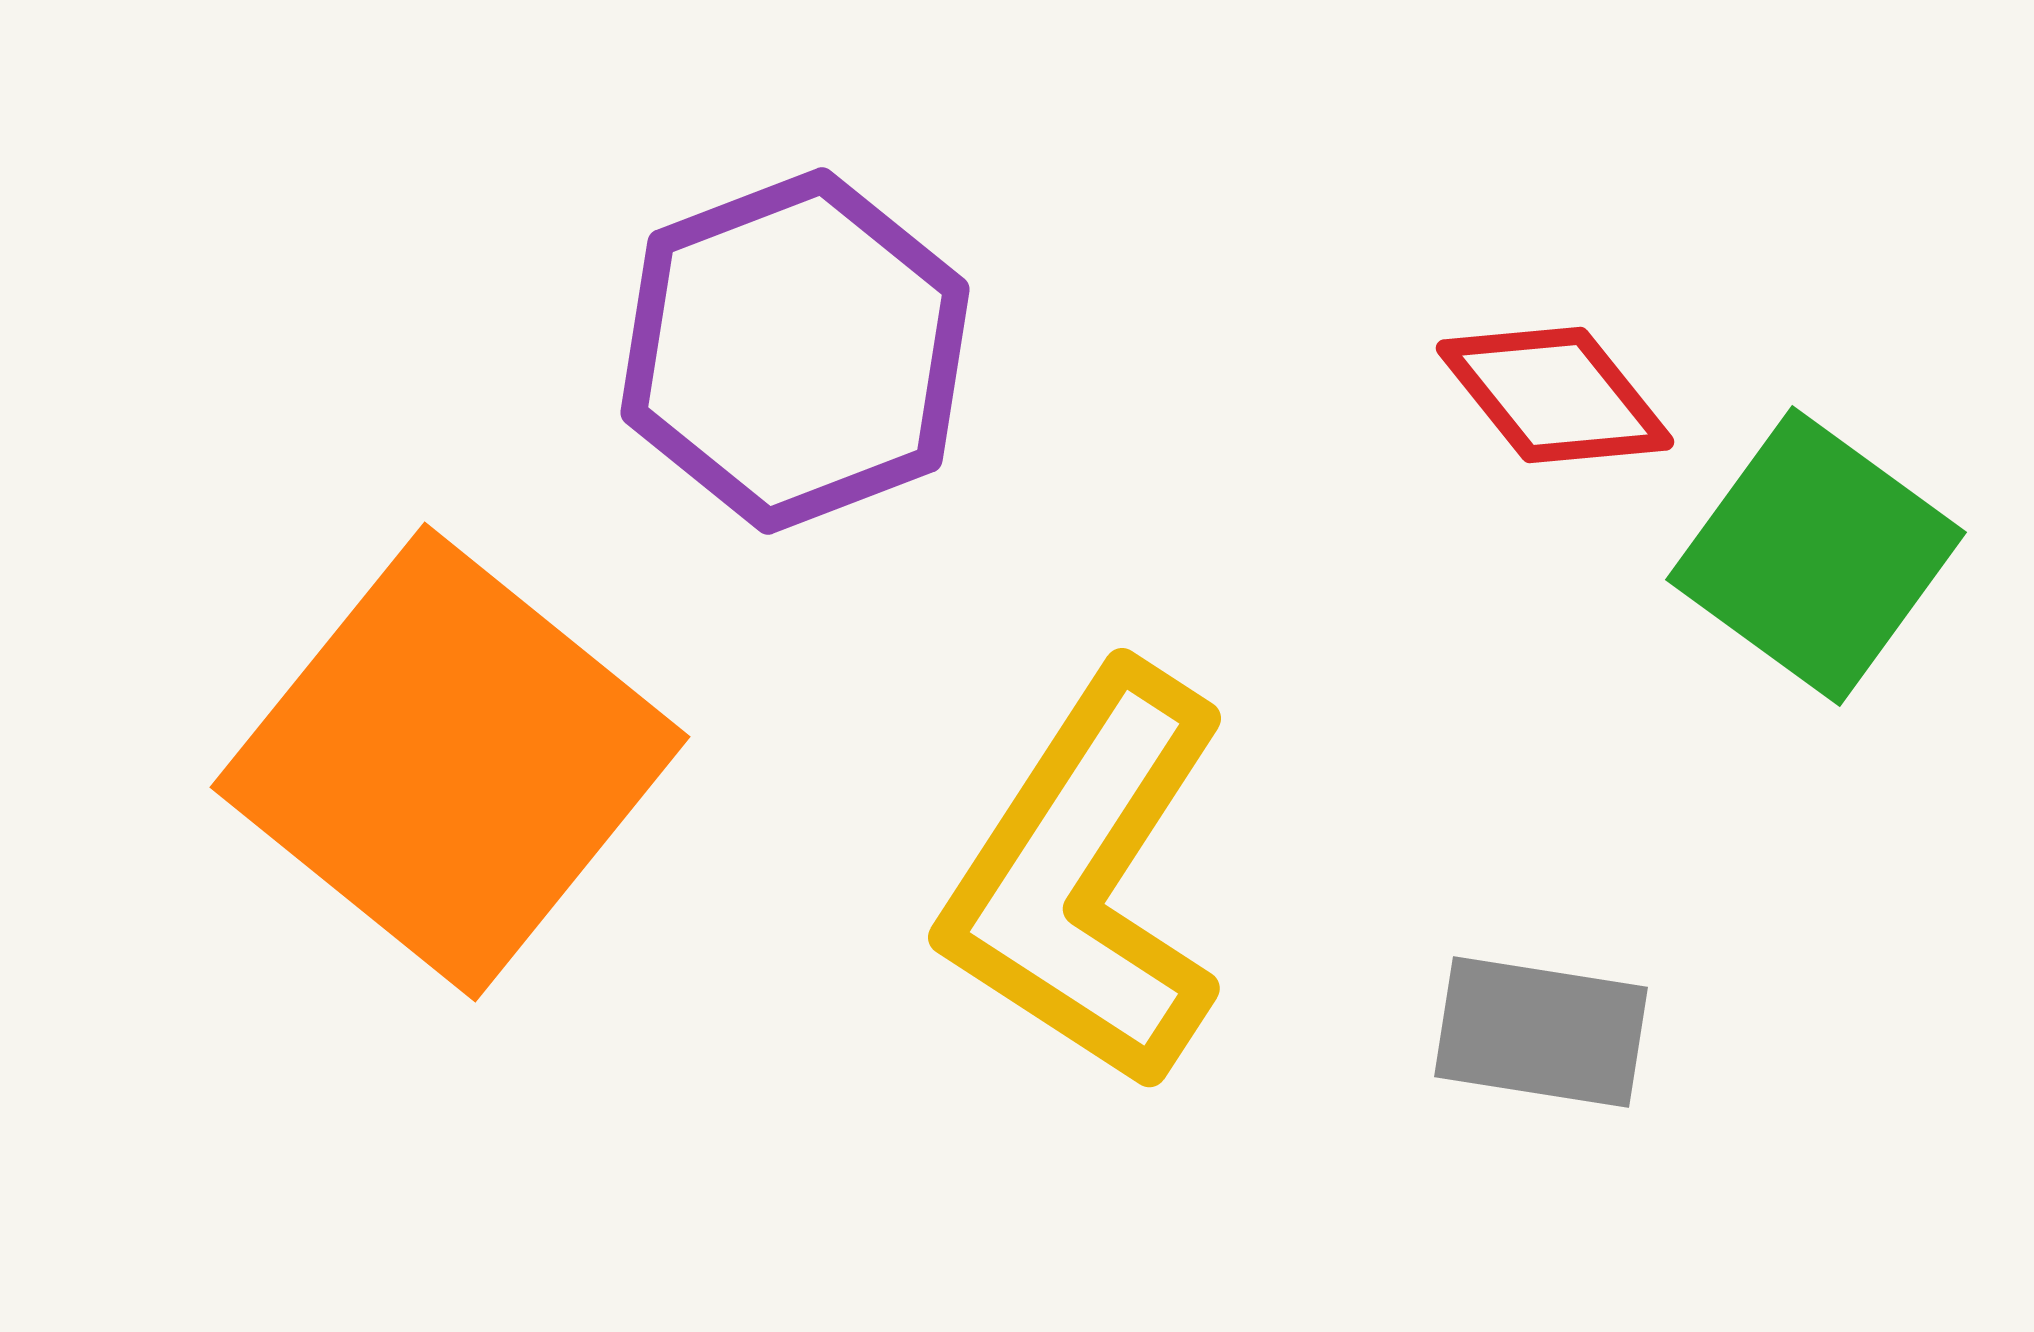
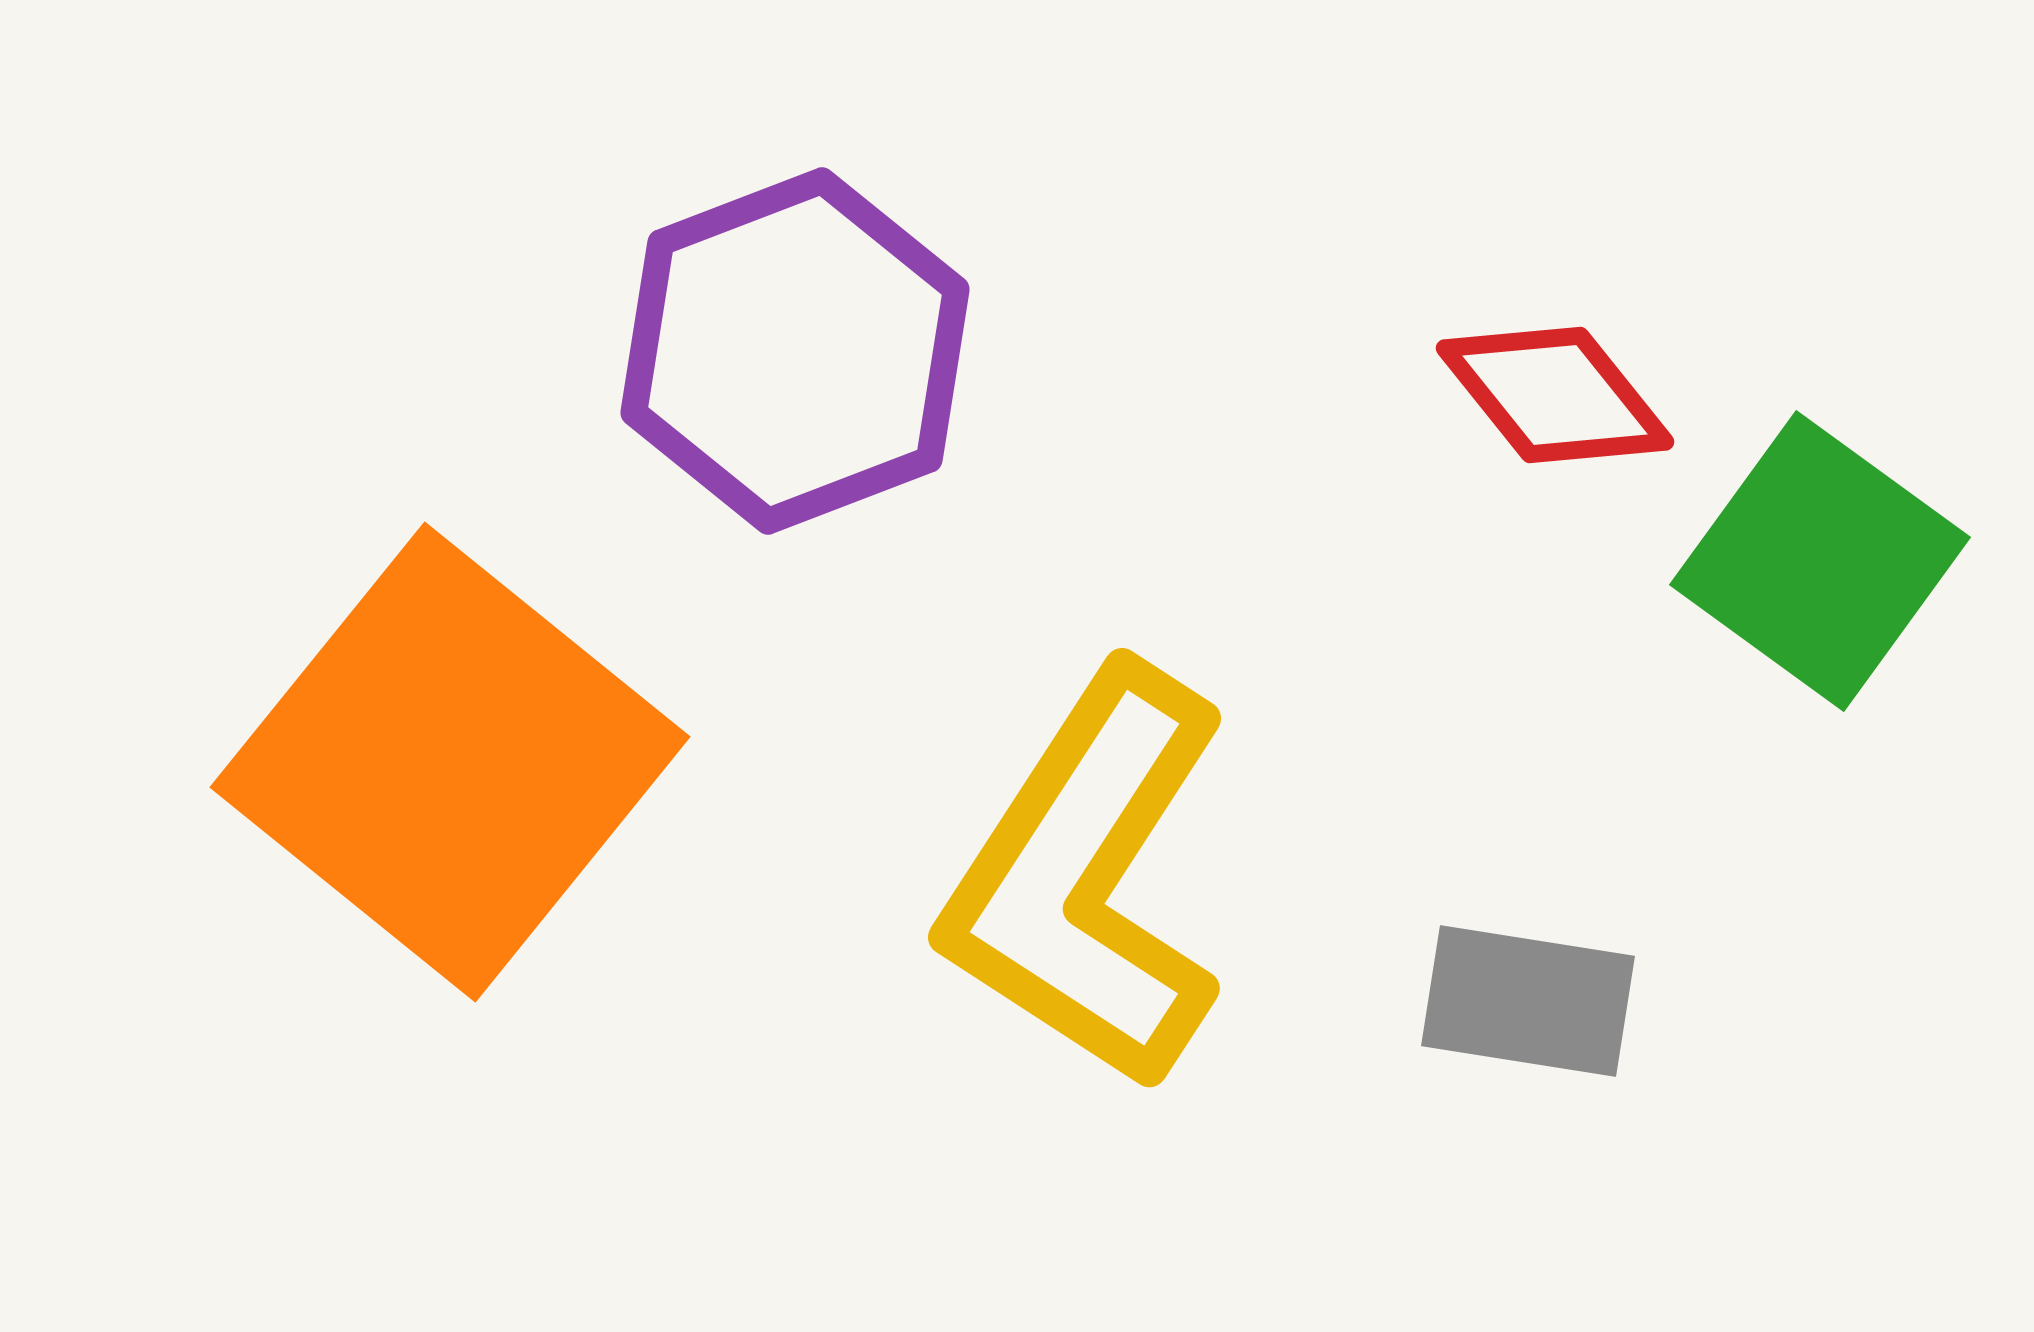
green square: moved 4 px right, 5 px down
gray rectangle: moved 13 px left, 31 px up
